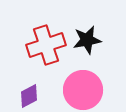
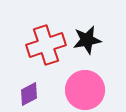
pink circle: moved 2 px right
purple diamond: moved 2 px up
